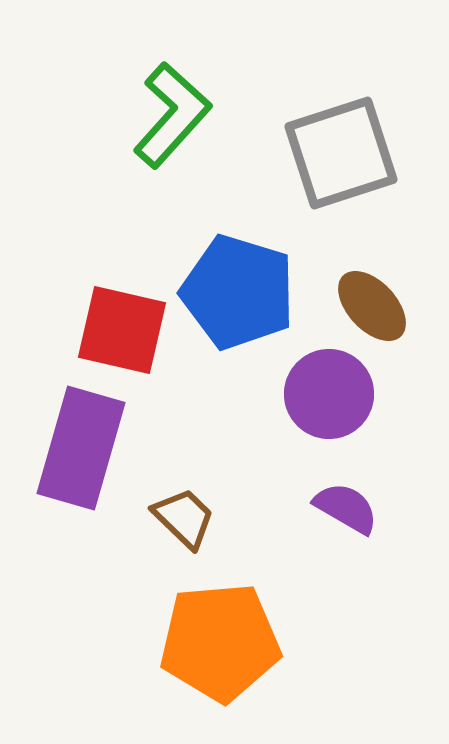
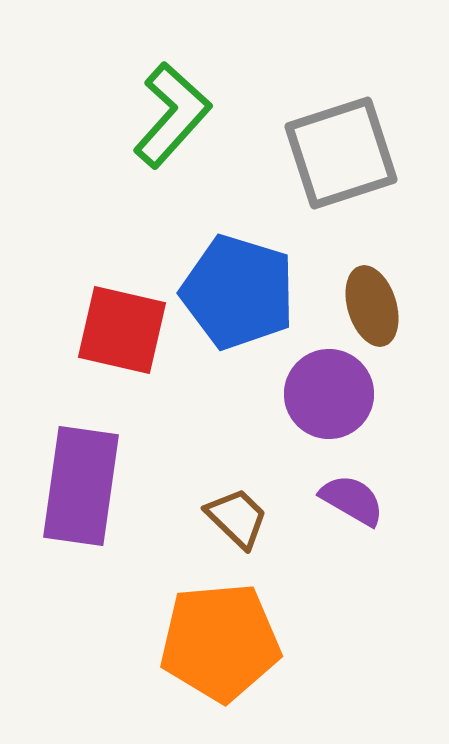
brown ellipse: rotated 26 degrees clockwise
purple rectangle: moved 38 px down; rotated 8 degrees counterclockwise
purple semicircle: moved 6 px right, 8 px up
brown trapezoid: moved 53 px right
